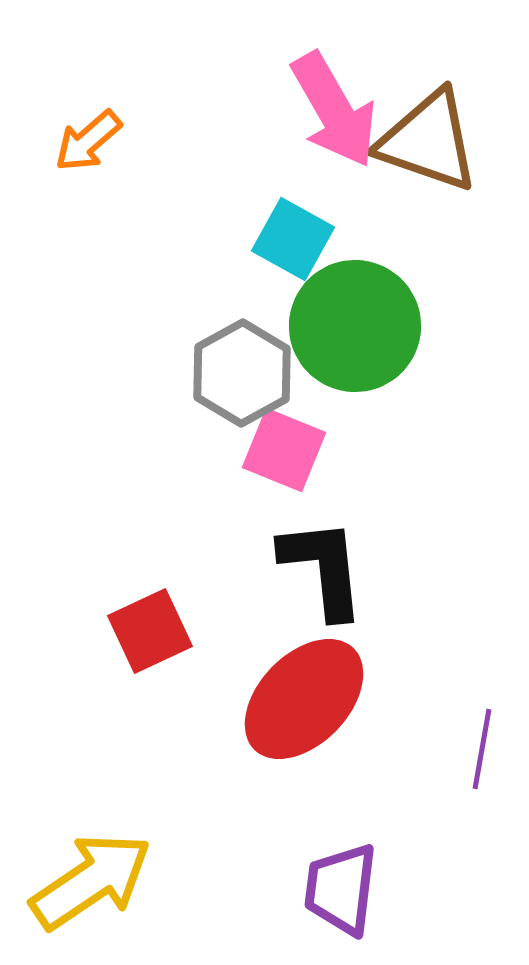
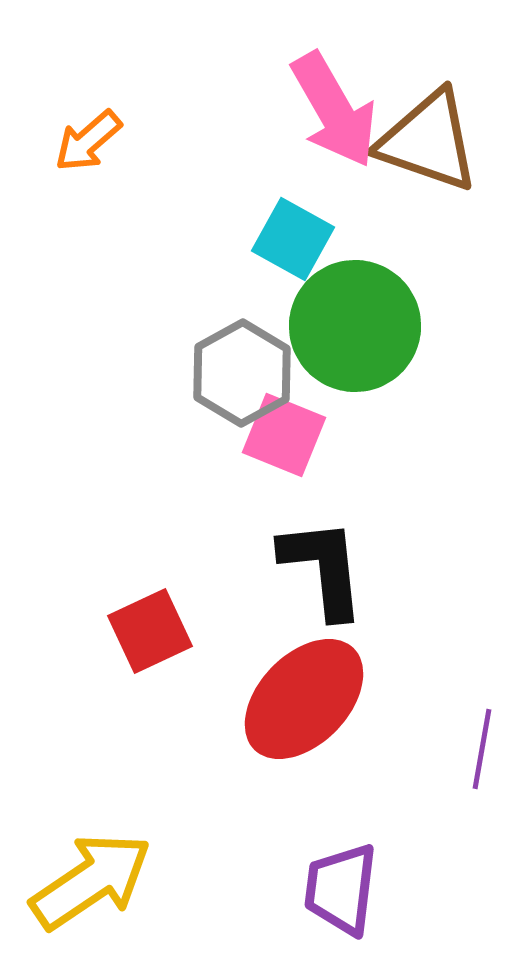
pink square: moved 15 px up
